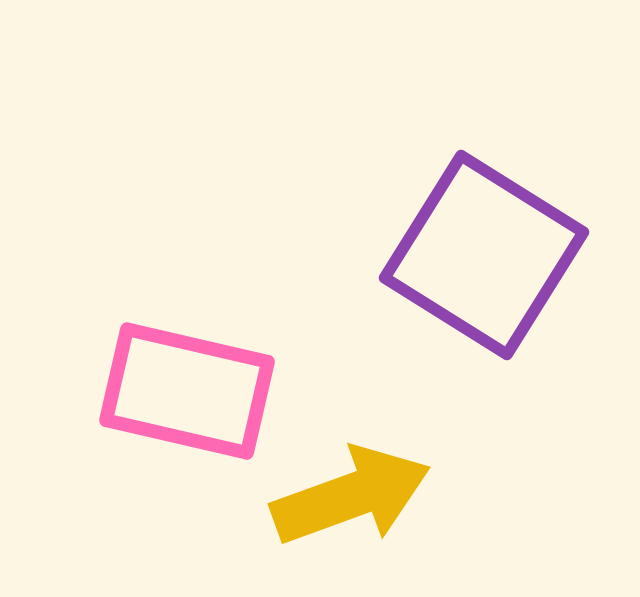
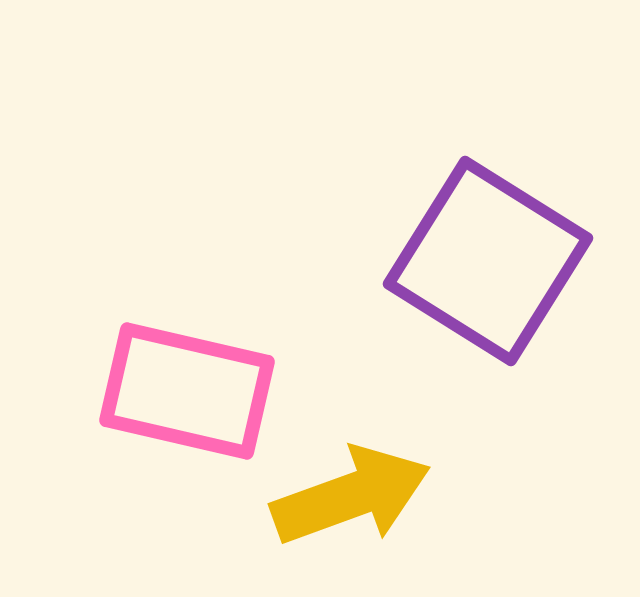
purple square: moved 4 px right, 6 px down
